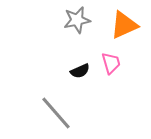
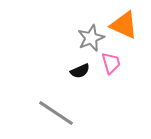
gray star: moved 14 px right, 18 px down; rotated 12 degrees counterclockwise
orange triangle: rotated 48 degrees clockwise
gray line: rotated 15 degrees counterclockwise
